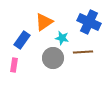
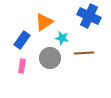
blue cross: moved 6 px up
brown line: moved 1 px right, 1 px down
gray circle: moved 3 px left
pink rectangle: moved 8 px right, 1 px down
